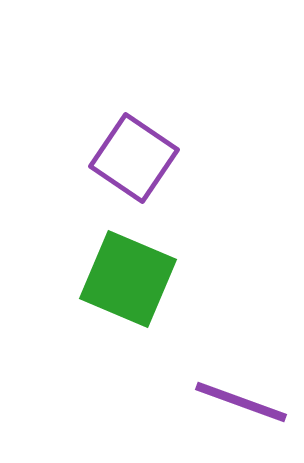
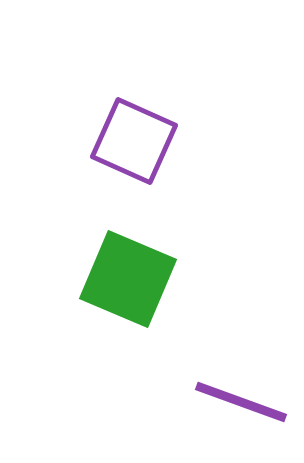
purple square: moved 17 px up; rotated 10 degrees counterclockwise
